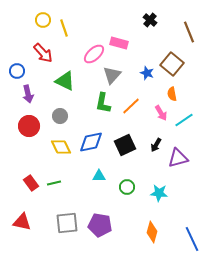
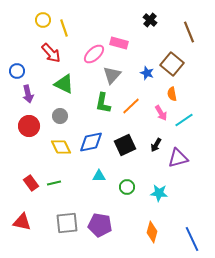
red arrow: moved 8 px right
green triangle: moved 1 px left, 3 px down
